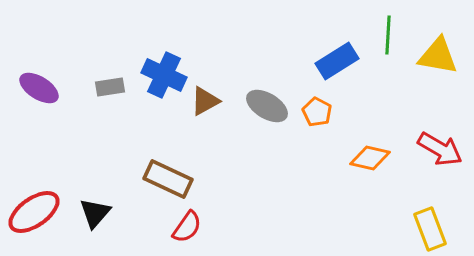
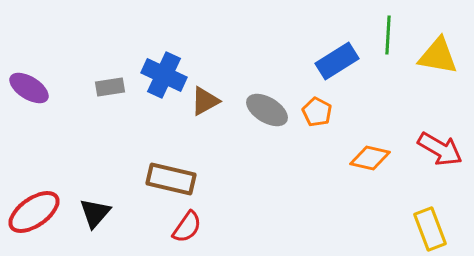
purple ellipse: moved 10 px left
gray ellipse: moved 4 px down
brown rectangle: moved 3 px right; rotated 12 degrees counterclockwise
